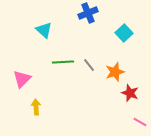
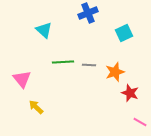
cyan square: rotated 18 degrees clockwise
gray line: rotated 48 degrees counterclockwise
pink triangle: rotated 24 degrees counterclockwise
yellow arrow: rotated 42 degrees counterclockwise
